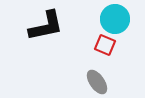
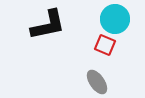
black L-shape: moved 2 px right, 1 px up
